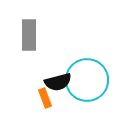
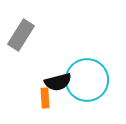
gray rectangle: moved 8 px left; rotated 32 degrees clockwise
orange rectangle: rotated 18 degrees clockwise
